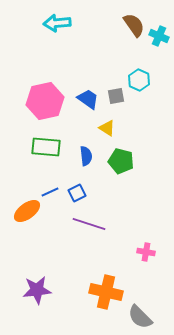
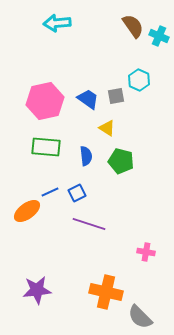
brown semicircle: moved 1 px left, 1 px down
